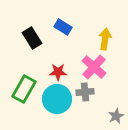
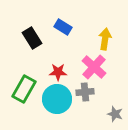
gray star: moved 1 px left, 2 px up; rotated 28 degrees counterclockwise
